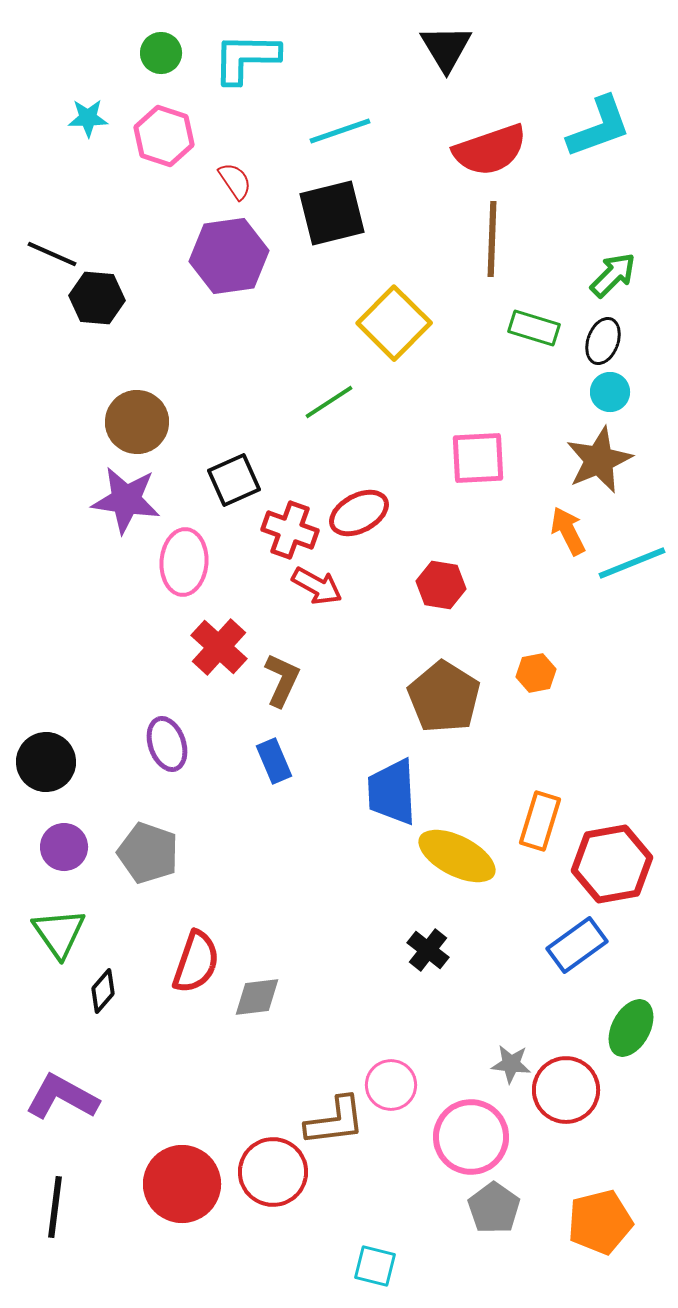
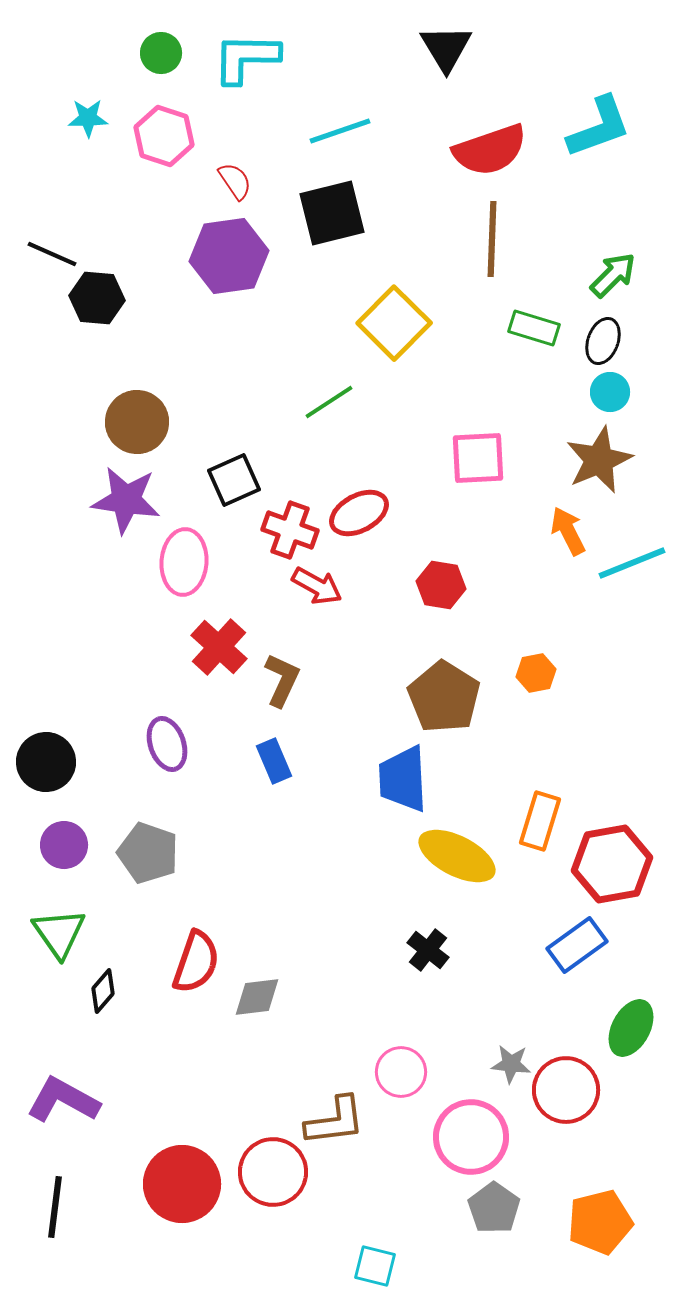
blue trapezoid at (392, 792): moved 11 px right, 13 px up
purple circle at (64, 847): moved 2 px up
pink circle at (391, 1085): moved 10 px right, 13 px up
purple L-shape at (62, 1097): moved 1 px right, 3 px down
